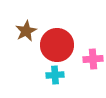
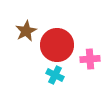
pink cross: moved 3 px left
cyan cross: rotated 30 degrees clockwise
